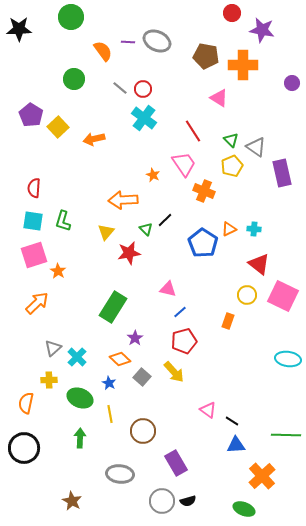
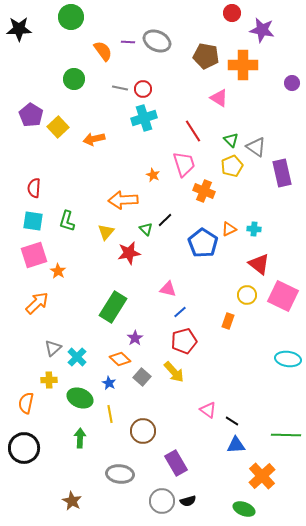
gray line at (120, 88): rotated 28 degrees counterclockwise
cyan cross at (144, 118): rotated 35 degrees clockwise
pink trapezoid at (184, 164): rotated 16 degrees clockwise
green L-shape at (63, 221): moved 4 px right
